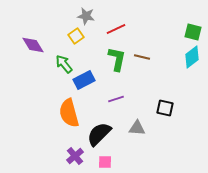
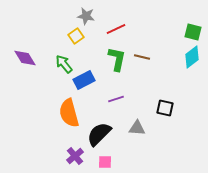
purple diamond: moved 8 px left, 13 px down
